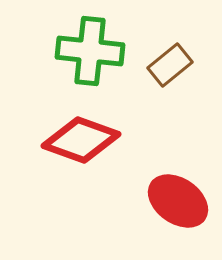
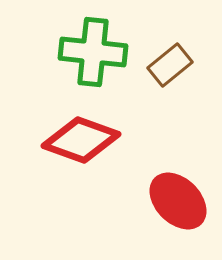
green cross: moved 3 px right, 1 px down
red ellipse: rotated 10 degrees clockwise
